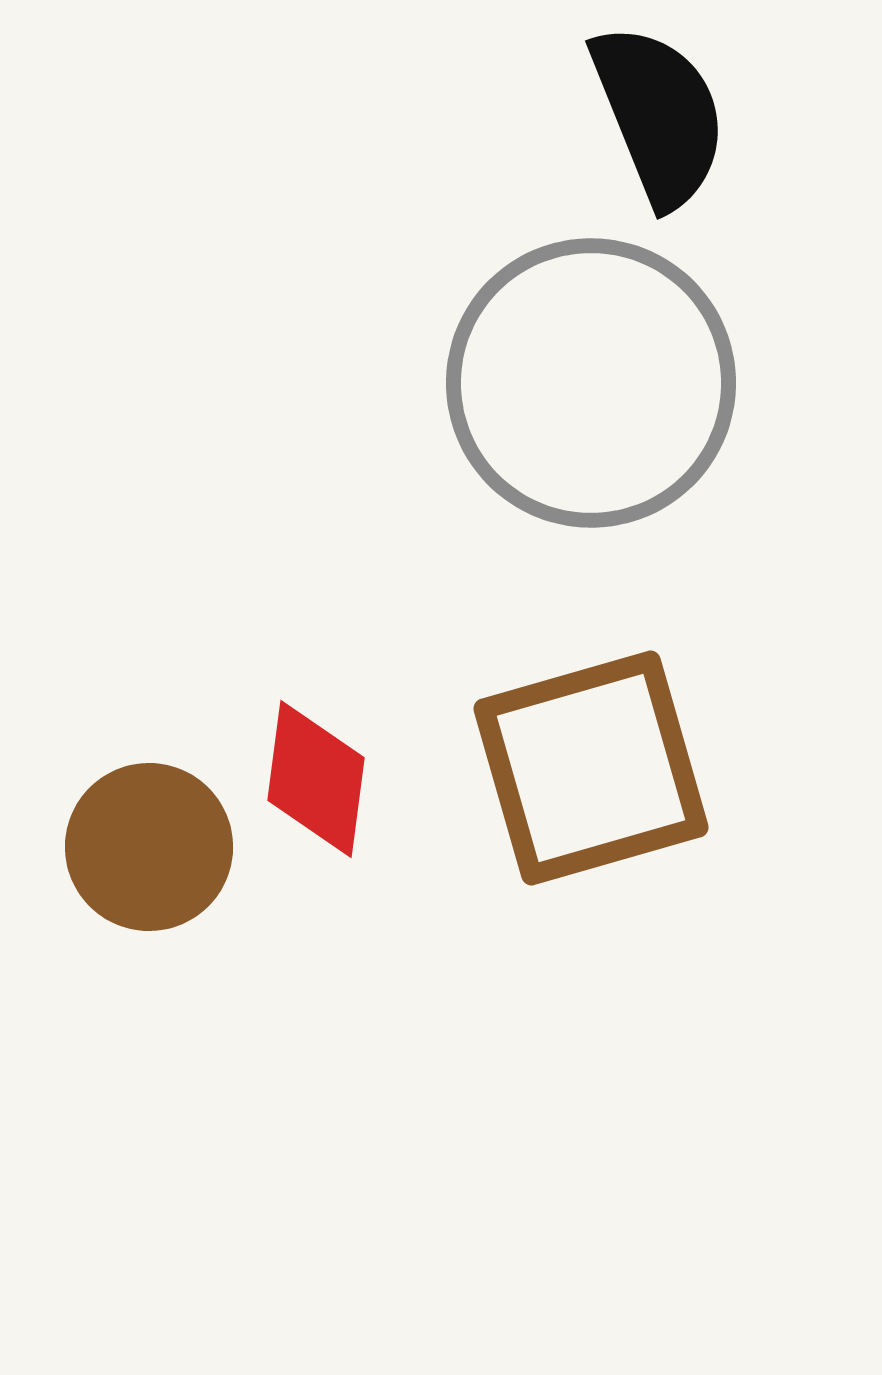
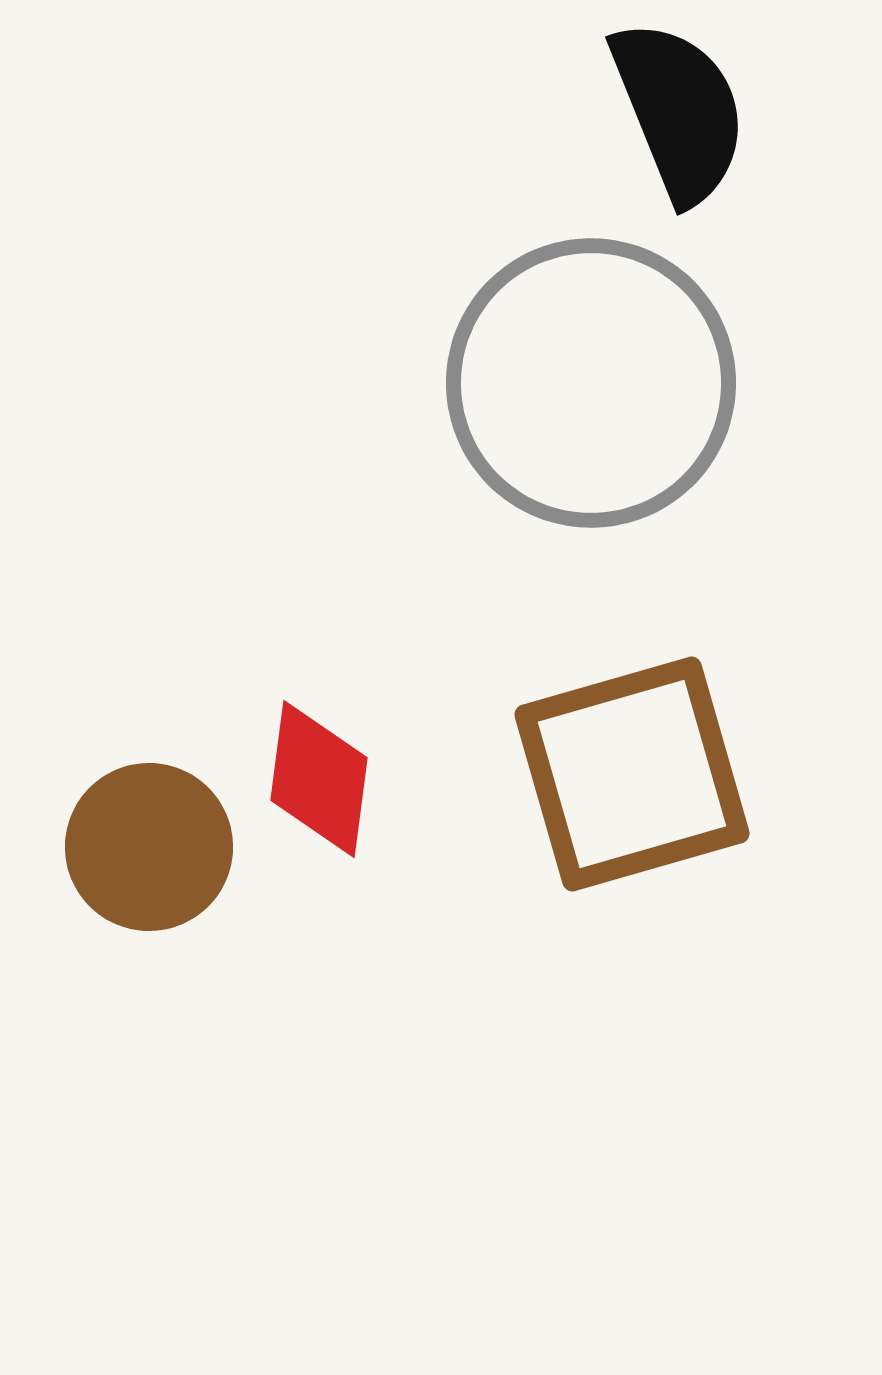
black semicircle: moved 20 px right, 4 px up
brown square: moved 41 px right, 6 px down
red diamond: moved 3 px right
